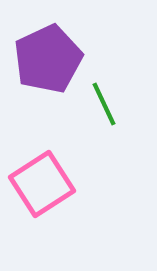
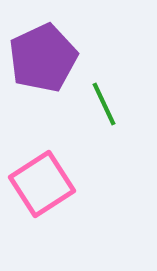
purple pentagon: moved 5 px left, 1 px up
